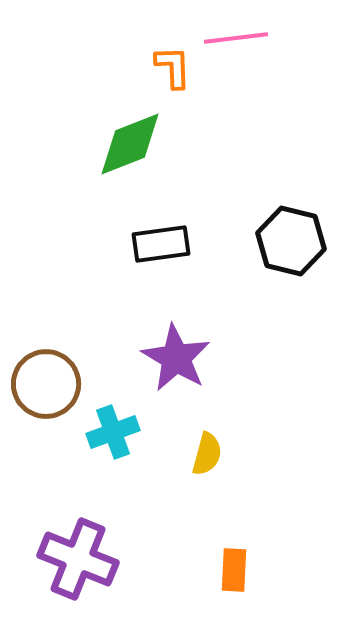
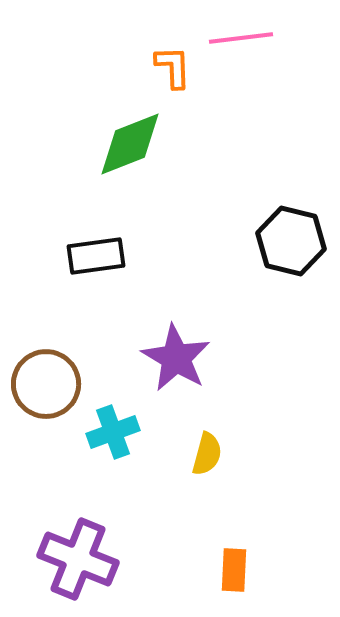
pink line: moved 5 px right
black rectangle: moved 65 px left, 12 px down
